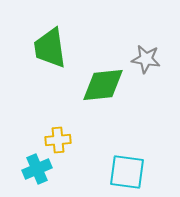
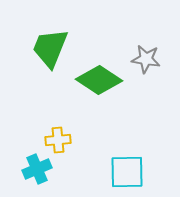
green trapezoid: rotated 30 degrees clockwise
green diamond: moved 4 px left, 5 px up; rotated 39 degrees clockwise
cyan square: rotated 9 degrees counterclockwise
